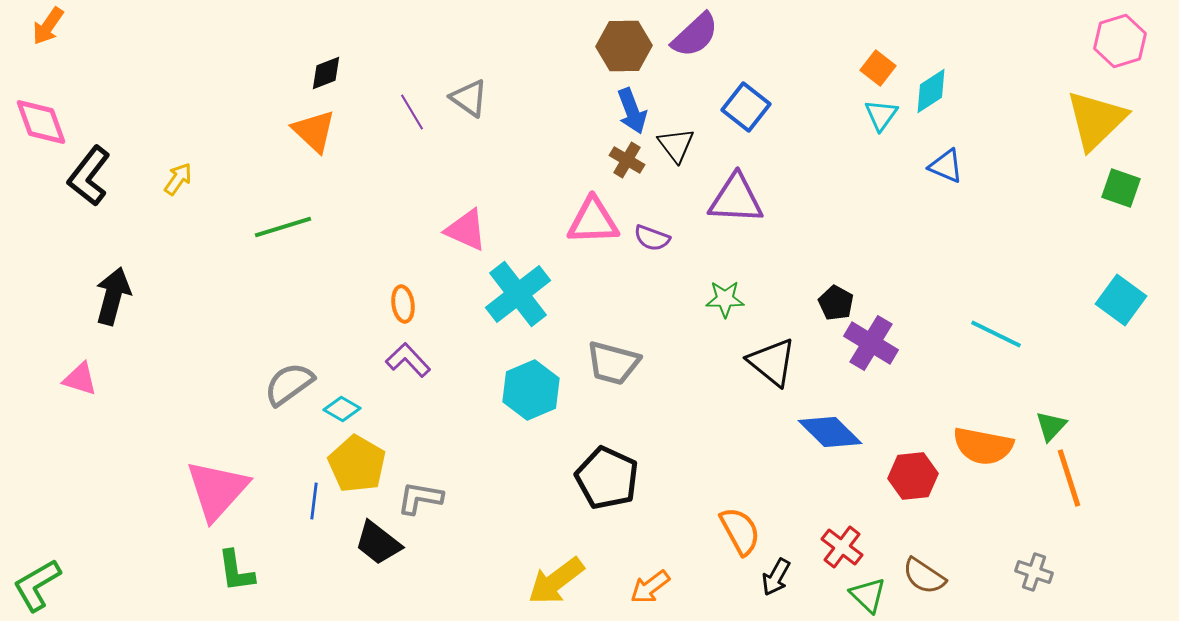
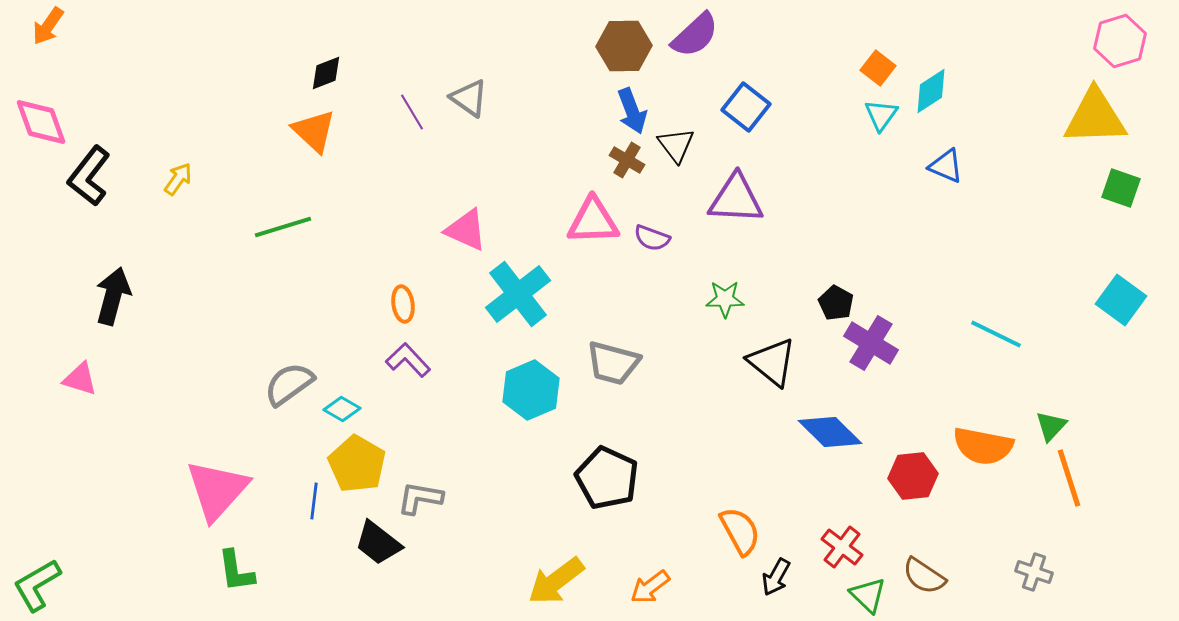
yellow triangle at (1096, 120): moved 1 px left, 3 px up; rotated 42 degrees clockwise
